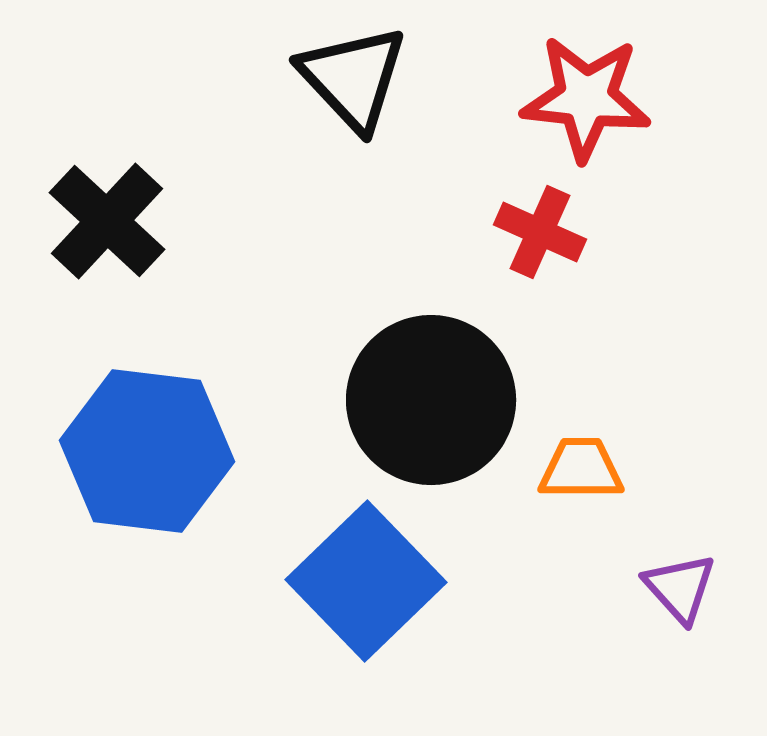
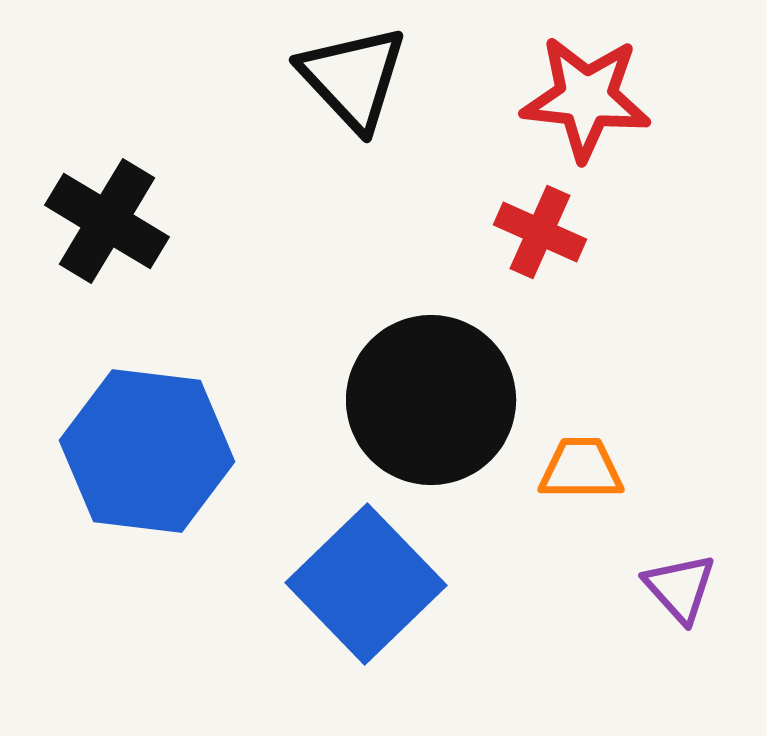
black cross: rotated 12 degrees counterclockwise
blue square: moved 3 px down
